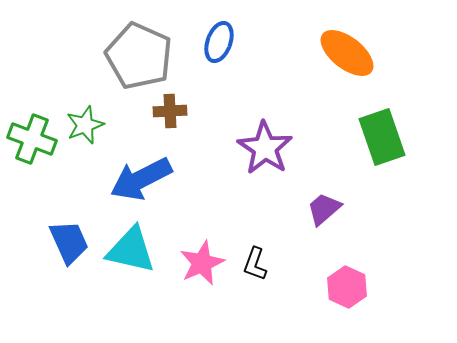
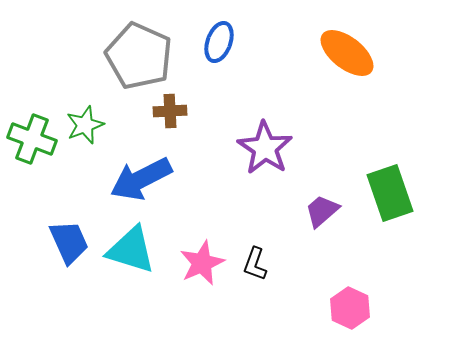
green rectangle: moved 8 px right, 56 px down
purple trapezoid: moved 2 px left, 2 px down
cyan triangle: rotated 4 degrees clockwise
pink hexagon: moved 3 px right, 21 px down
